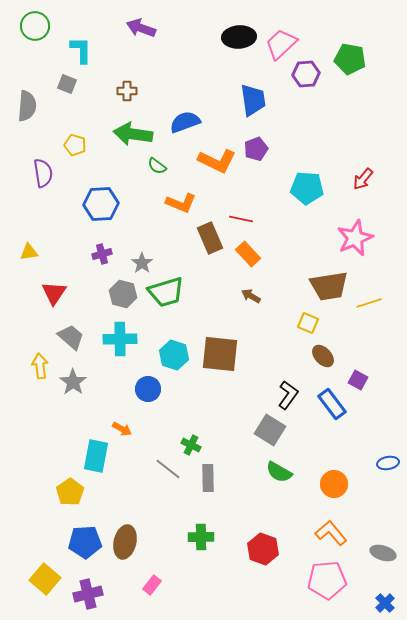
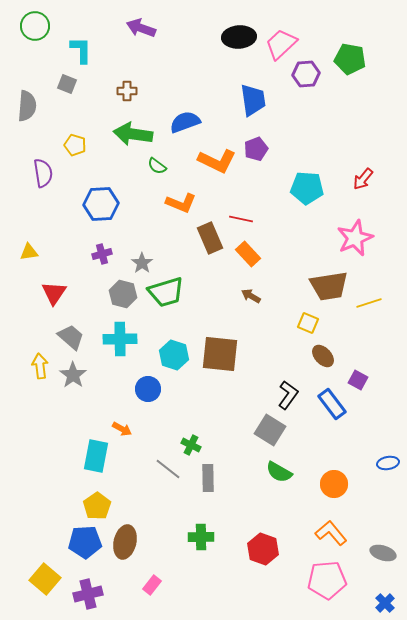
gray star at (73, 382): moved 7 px up
yellow pentagon at (70, 492): moved 27 px right, 14 px down
